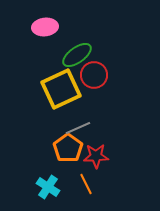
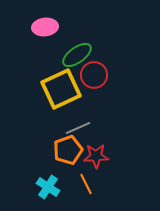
orange pentagon: moved 2 px down; rotated 16 degrees clockwise
